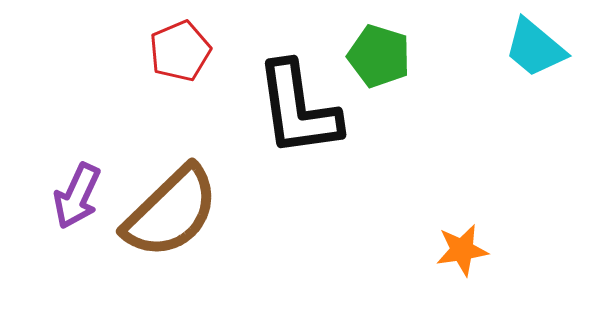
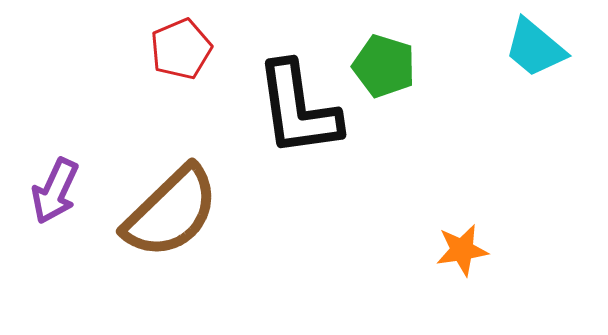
red pentagon: moved 1 px right, 2 px up
green pentagon: moved 5 px right, 10 px down
purple arrow: moved 22 px left, 5 px up
